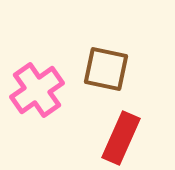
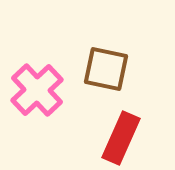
pink cross: rotated 8 degrees counterclockwise
